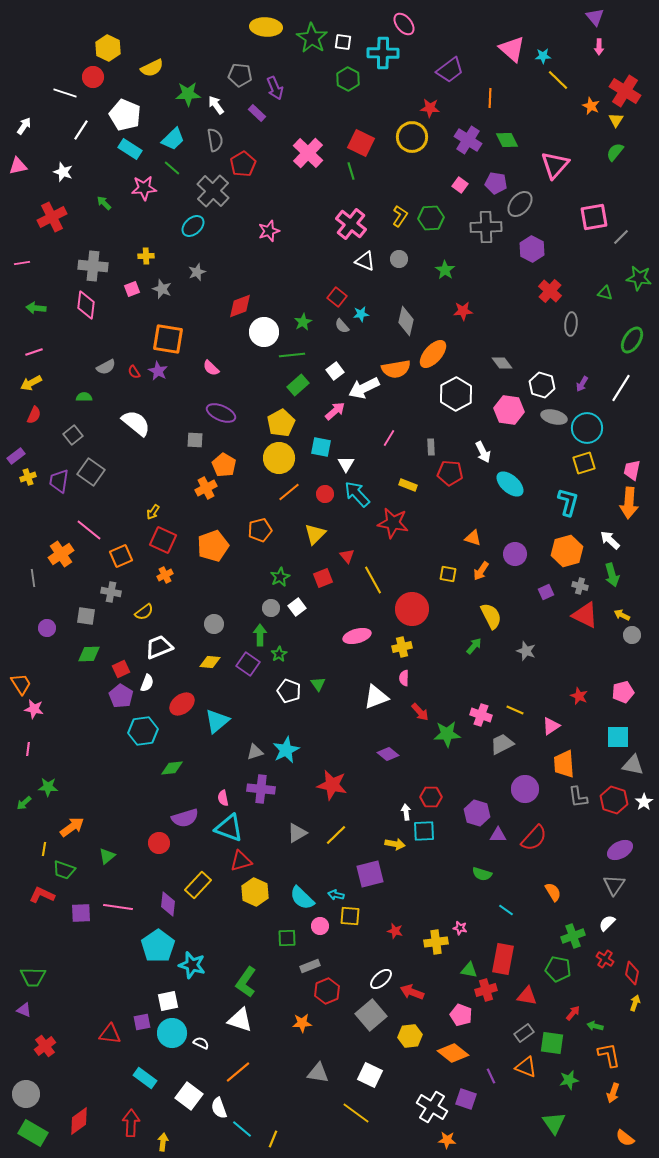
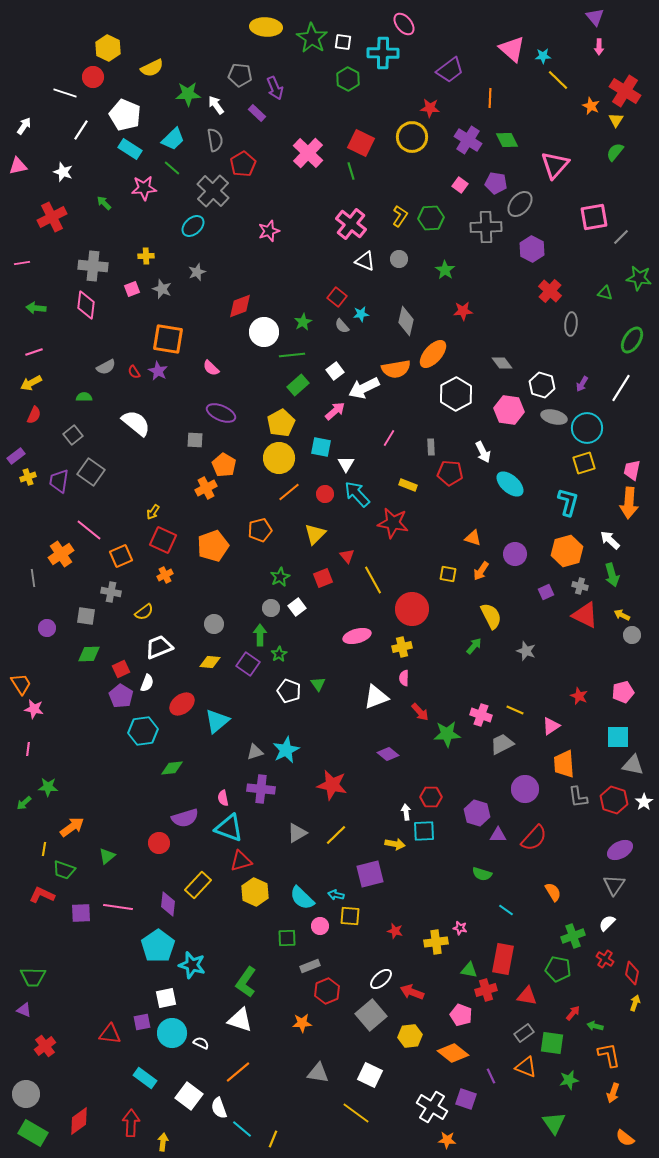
white square at (168, 1001): moved 2 px left, 3 px up
